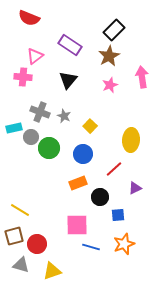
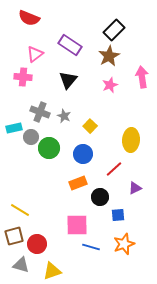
pink triangle: moved 2 px up
